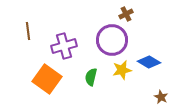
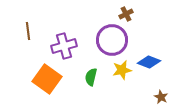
blue diamond: rotated 10 degrees counterclockwise
